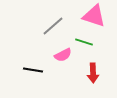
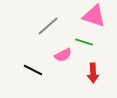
gray line: moved 5 px left
black line: rotated 18 degrees clockwise
